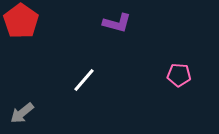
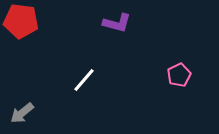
red pentagon: rotated 28 degrees counterclockwise
pink pentagon: rotated 30 degrees counterclockwise
